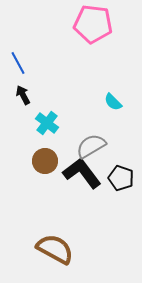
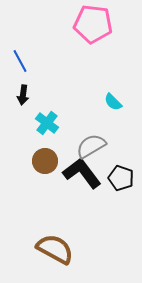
blue line: moved 2 px right, 2 px up
black arrow: rotated 144 degrees counterclockwise
